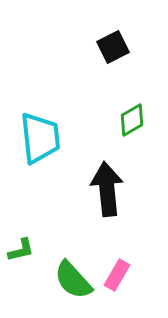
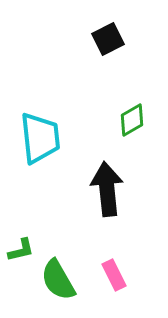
black square: moved 5 px left, 8 px up
pink rectangle: moved 3 px left; rotated 56 degrees counterclockwise
green semicircle: moved 15 px left; rotated 12 degrees clockwise
